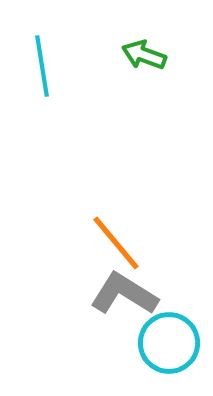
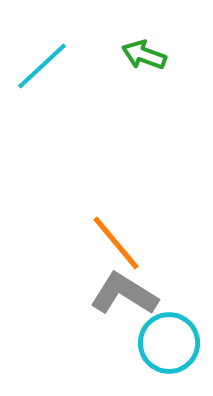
cyan line: rotated 56 degrees clockwise
